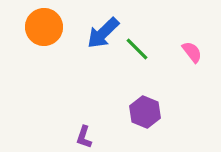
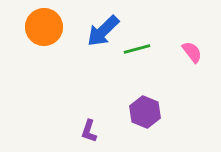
blue arrow: moved 2 px up
green line: rotated 60 degrees counterclockwise
purple L-shape: moved 5 px right, 6 px up
